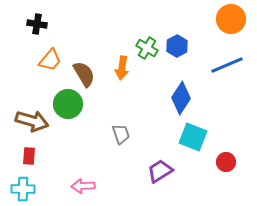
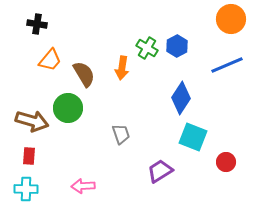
green circle: moved 4 px down
cyan cross: moved 3 px right
